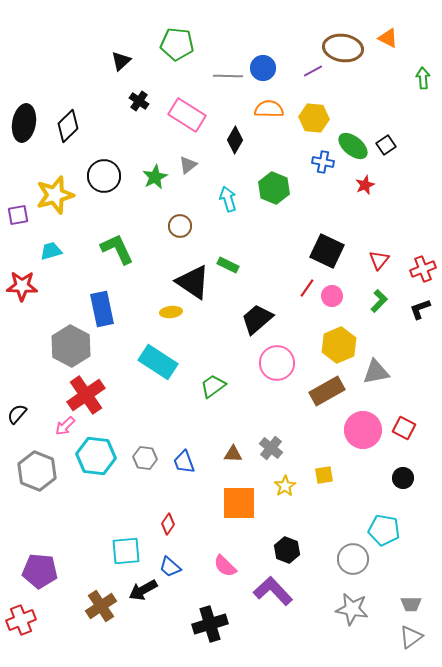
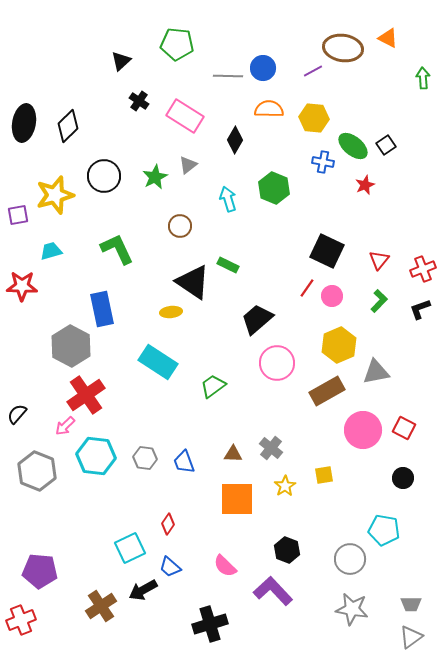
pink rectangle at (187, 115): moved 2 px left, 1 px down
orange square at (239, 503): moved 2 px left, 4 px up
cyan square at (126, 551): moved 4 px right, 3 px up; rotated 20 degrees counterclockwise
gray circle at (353, 559): moved 3 px left
